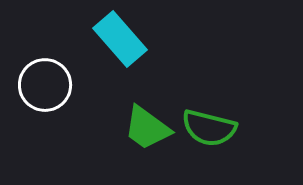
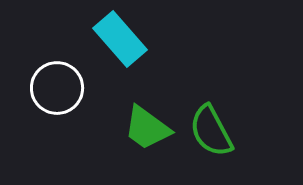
white circle: moved 12 px right, 3 px down
green semicircle: moved 2 px right, 3 px down; rotated 48 degrees clockwise
